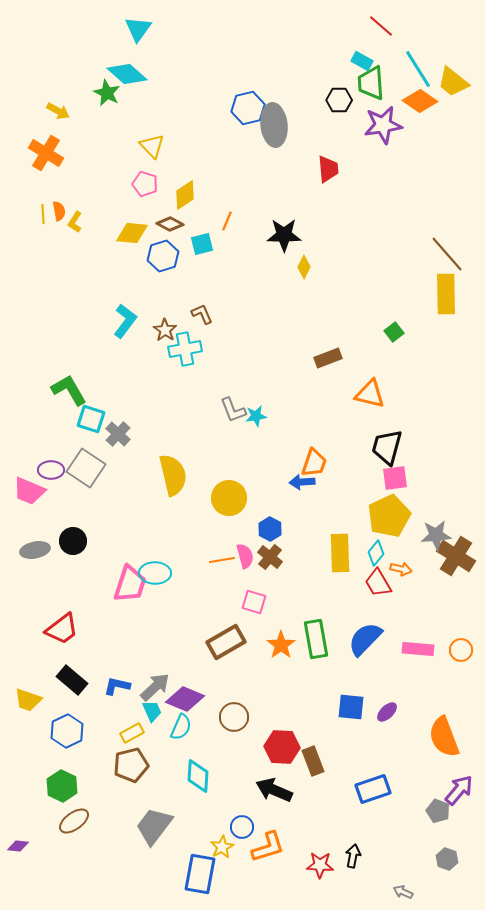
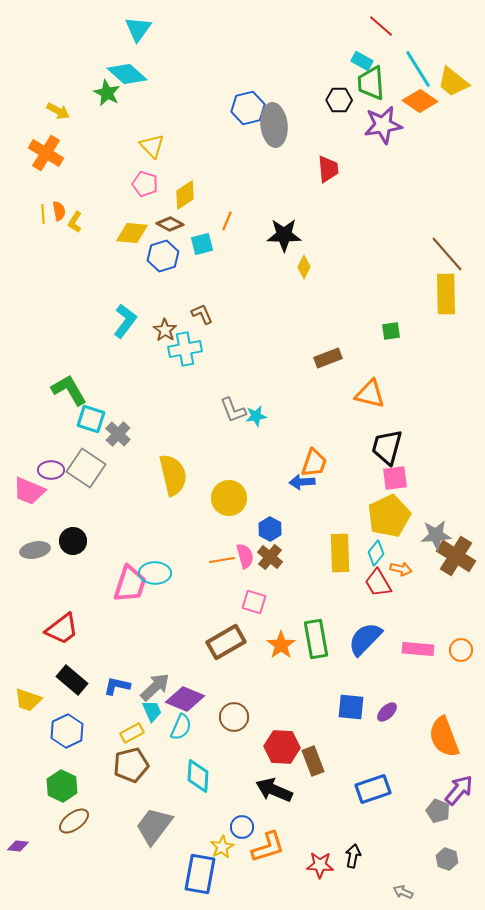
green square at (394, 332): moved 3 px left, 1 px up; rotated 30 degrees clockwise
